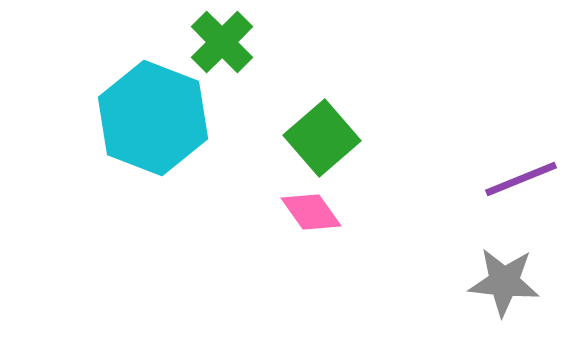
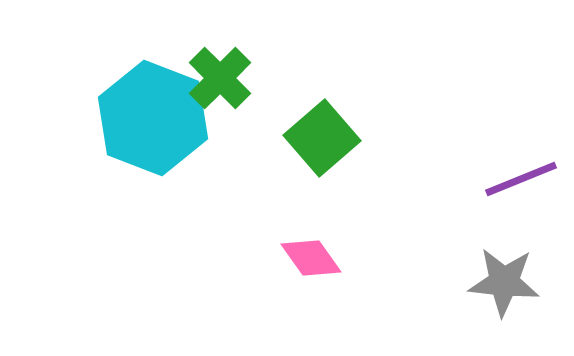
green cross: moved 2 px left, 36 px down
pink diamond: moved 46 px down
